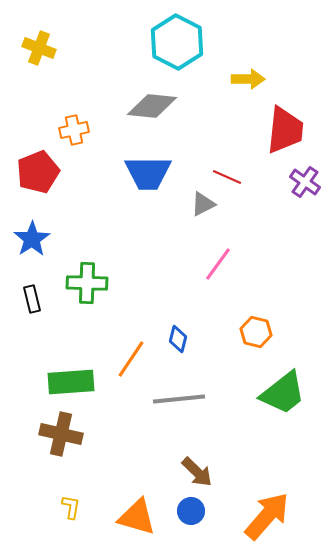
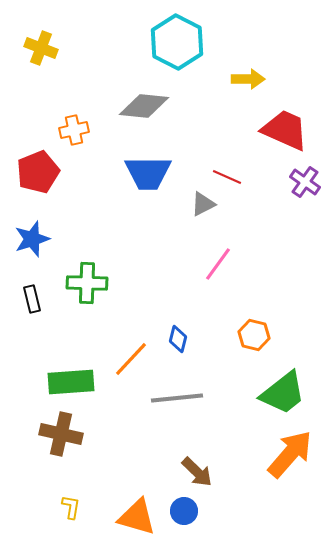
yellow cross: moved 2 px right
gray diamond: moved 8 px left
red trapezoid: rotated 72 degrees counterclockwise
blue star: rotated 15 degrees clockwise
orange hexagon: moved 2 px left, 3 px down
orange line: rotated 9 degrees clockwise
gray line: moved 2 px left, 1 px up
blue circle: moved 7 px left
orange arrow: moved 23 px right, 62 px up
